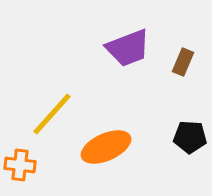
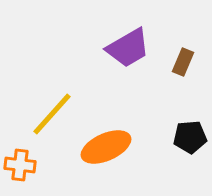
purple trapezoid: rotated 9 degrees counterclockwise
black pentagon: rotated 8 degrees counterclockwise
